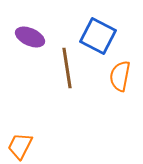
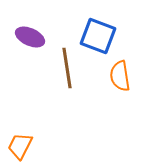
blue square: rotated 6 degrees counterclockwise
orange semicircle: rotated 20 degrees counterclockwise
